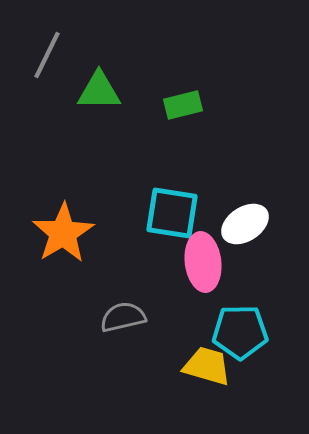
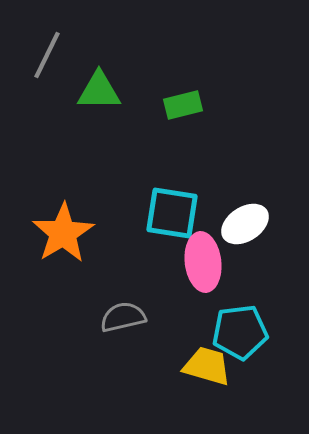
cyan pentagon: rotated 6 degrees counterclockwise
